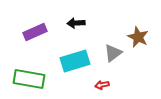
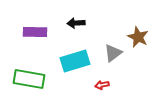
purple rectangle: rotated 25 degrees clockwise
